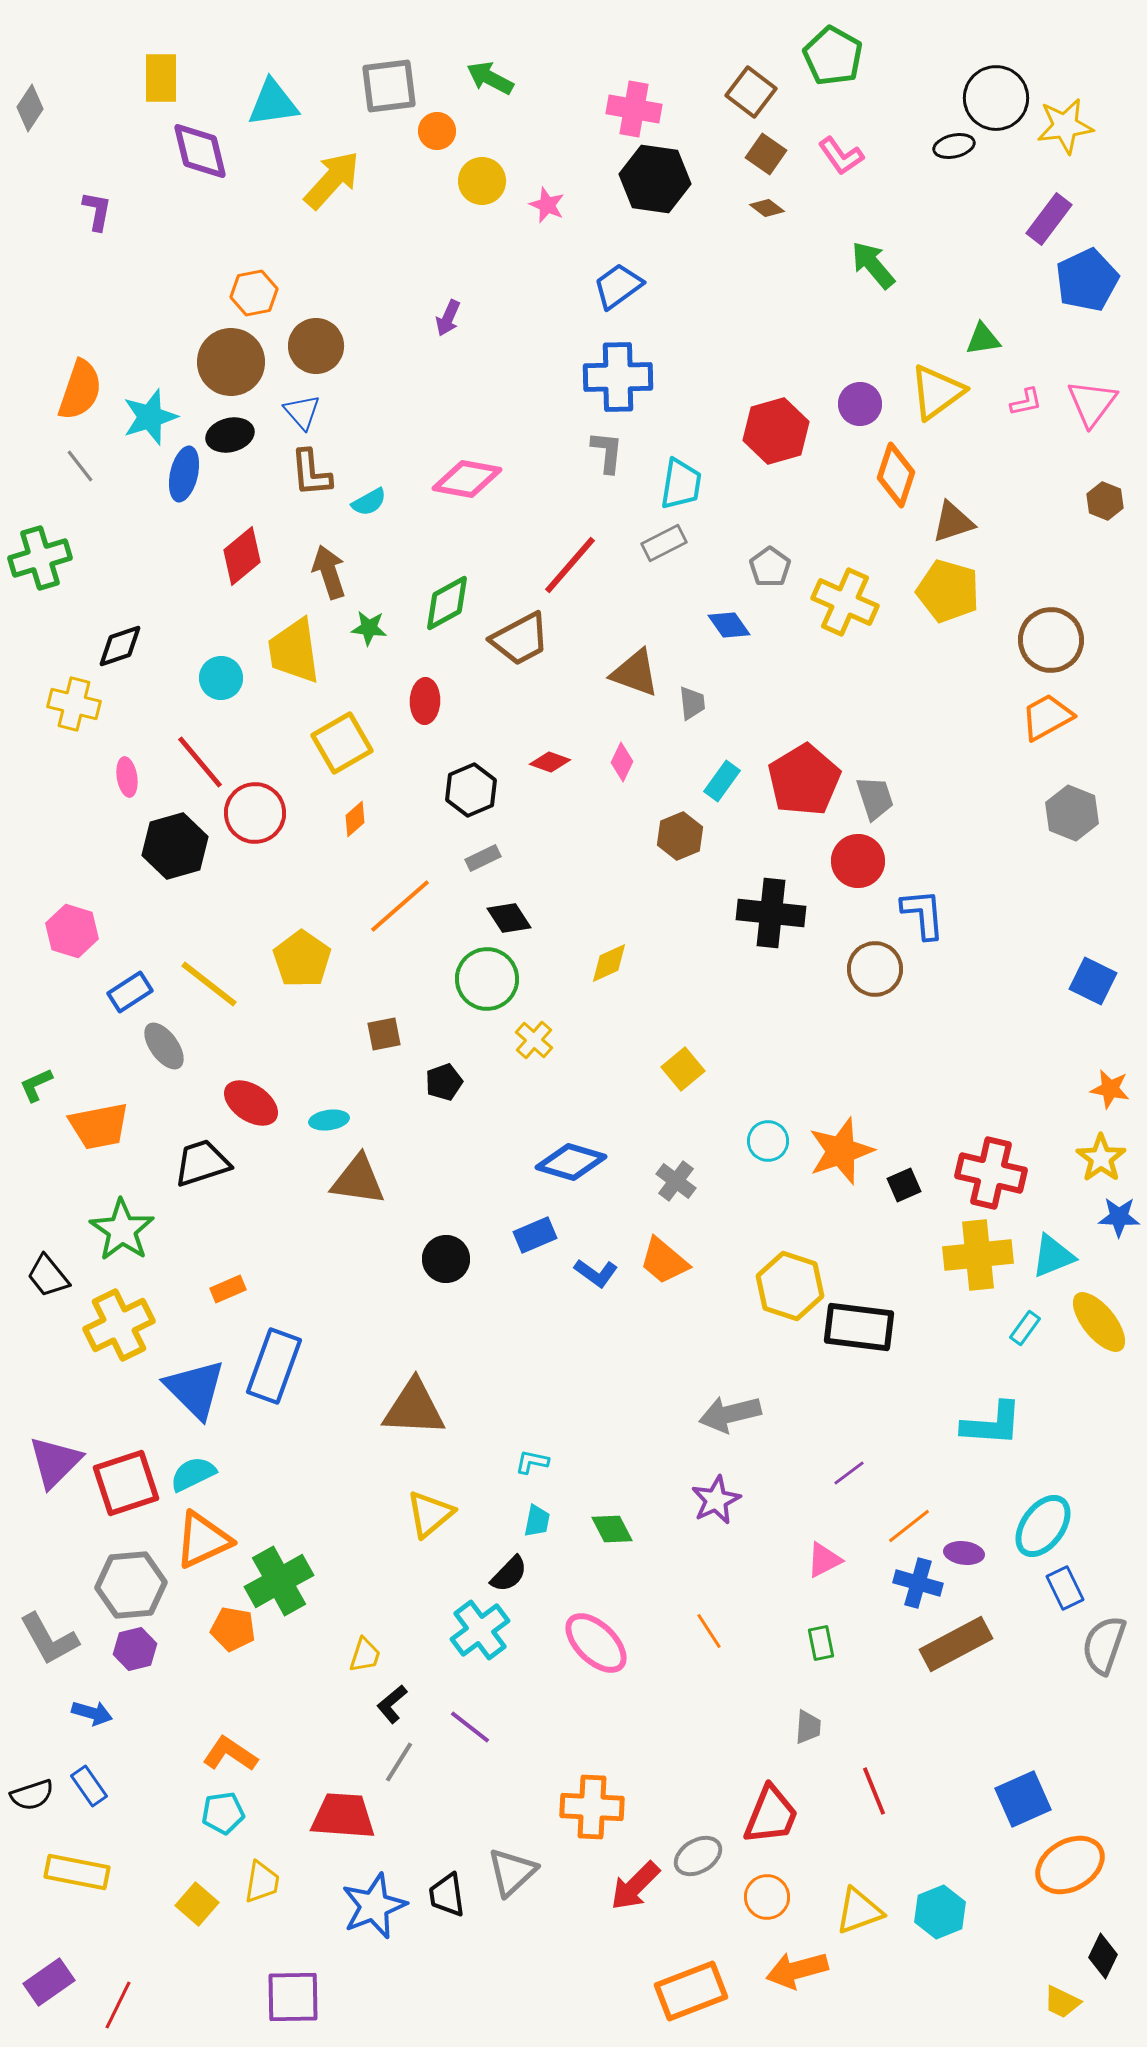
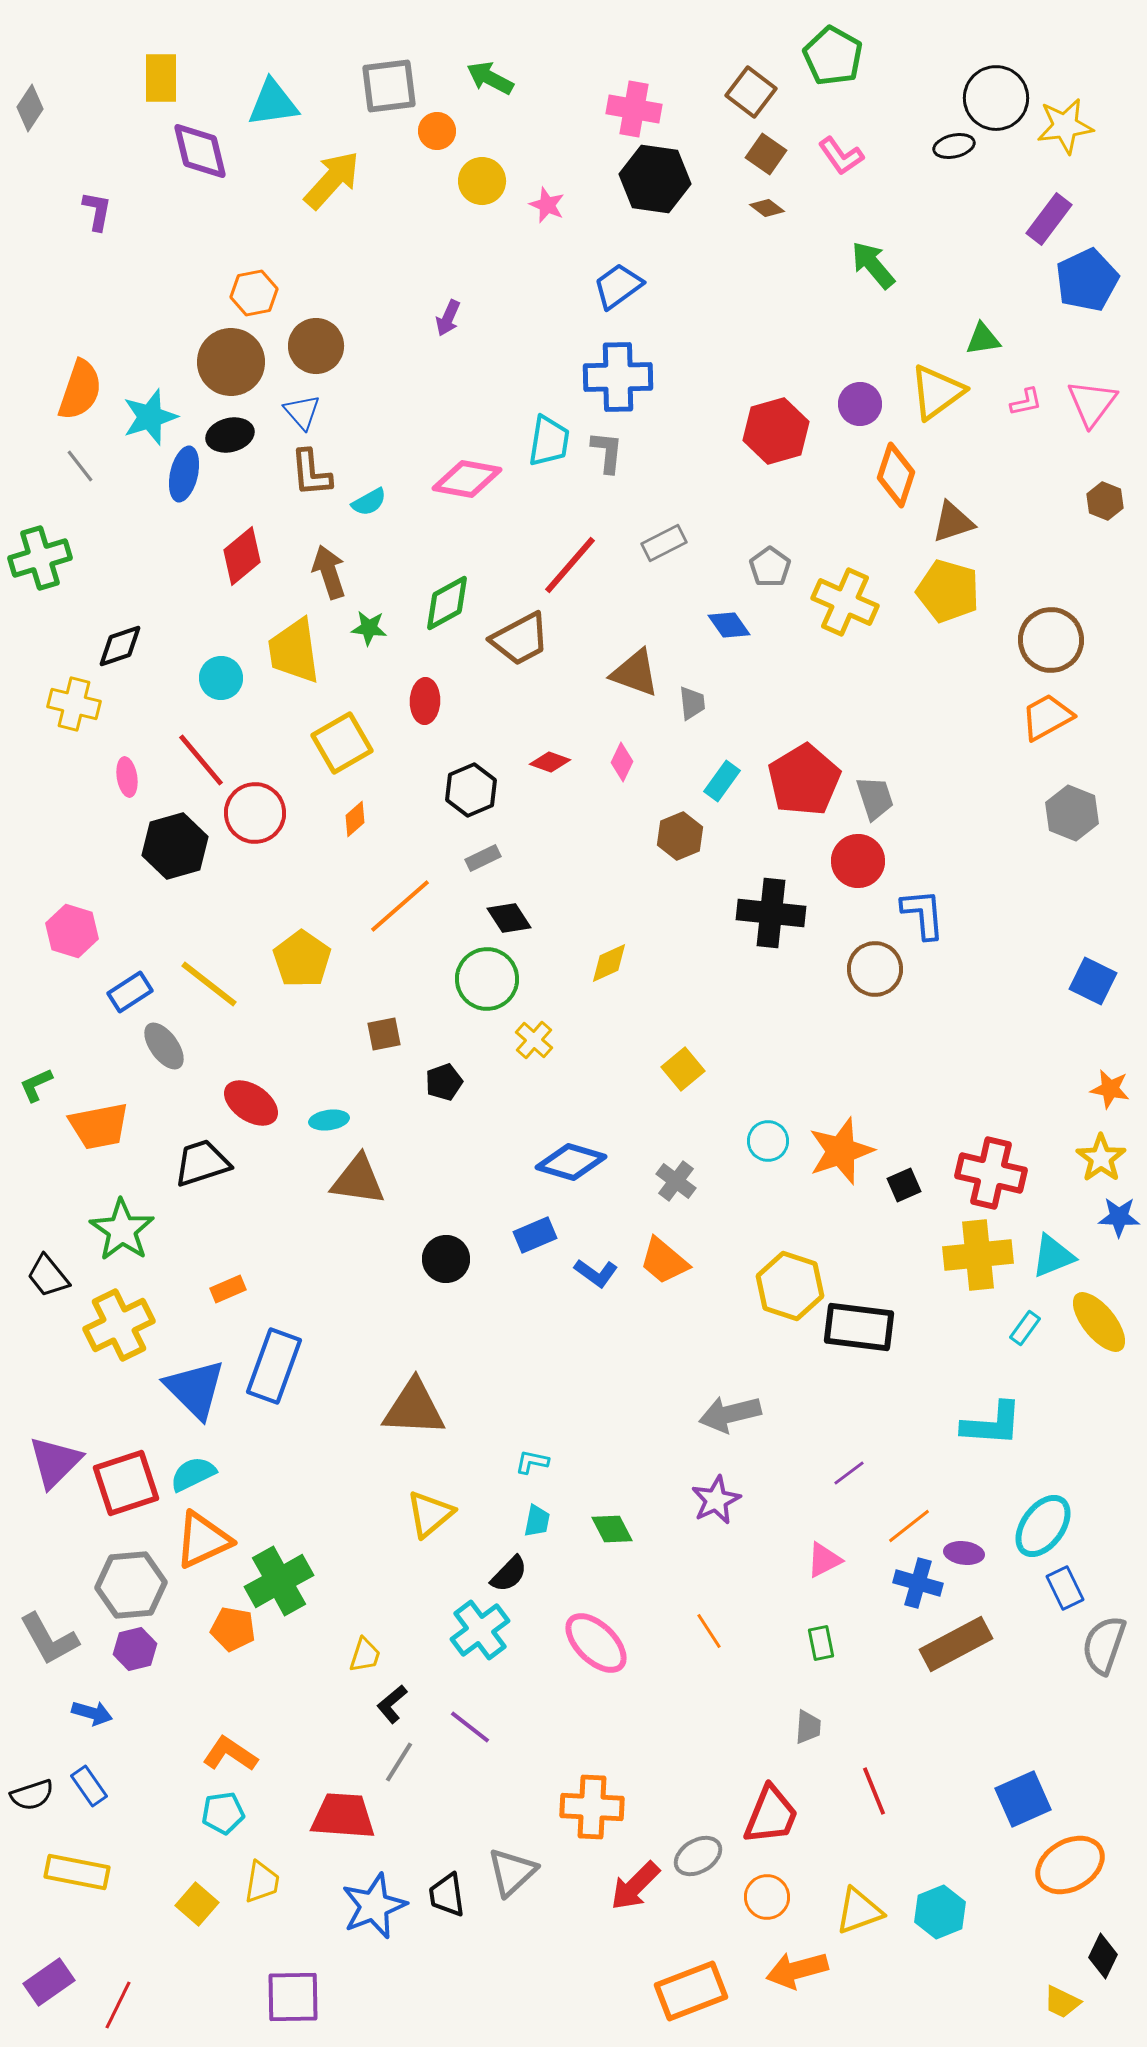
cyan trapezoid at (681, 484): moved 132 px left, 43 px up
red line at (200, 762): moved 1 px right, 2 px up
